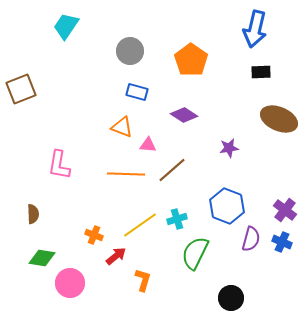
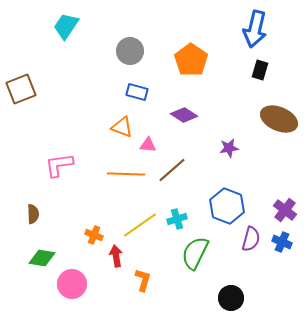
black rectangle: moved 1 px left, 2 px up; rotated 72 degrees counterclockwise
pink L-shape: rotated 72 degrees clockwise
red arrow: rotated 60 degrees counterclockwise
pink circle: moved 2 px right, 1 px down
